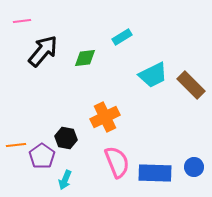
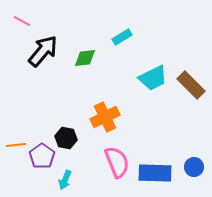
pink line: rotated 36 degrees clockwise
cyan trapezoid: moved 3 px down
